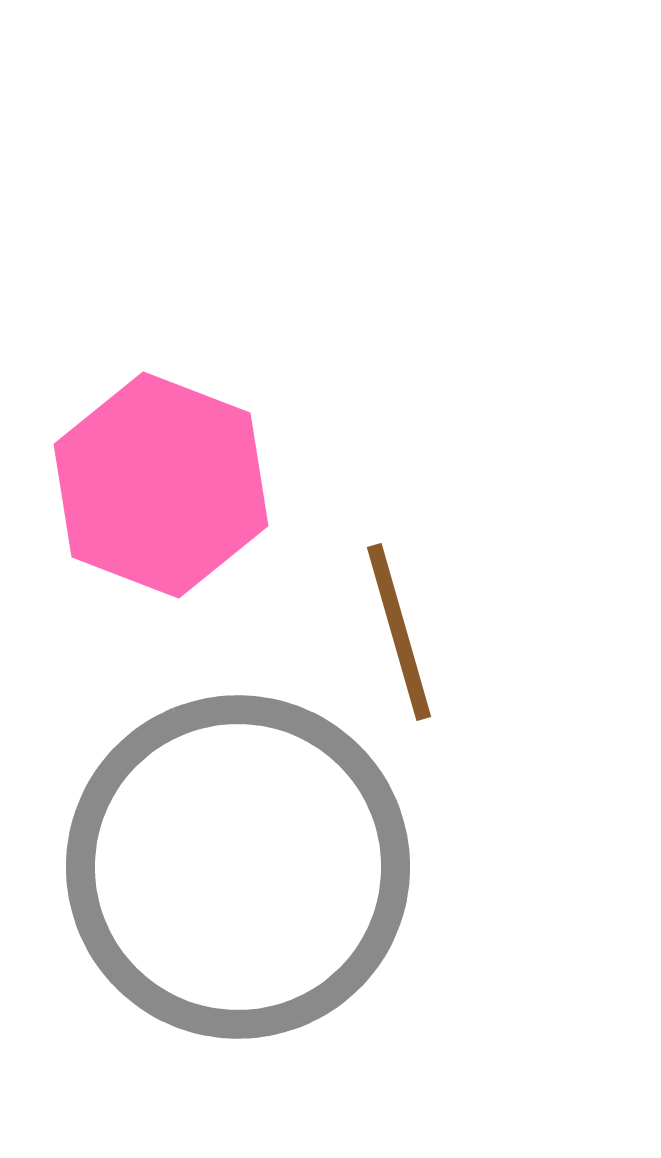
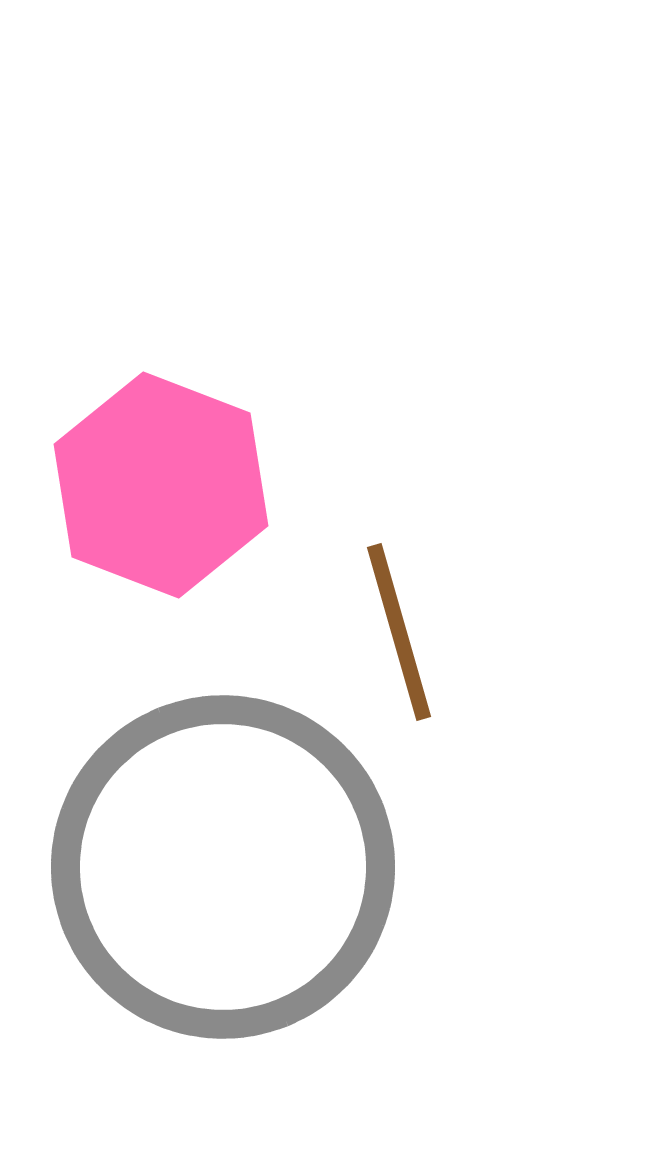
gray circle: moved 15 px left
